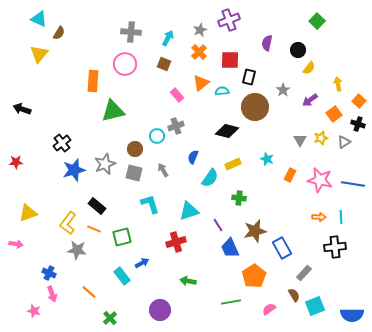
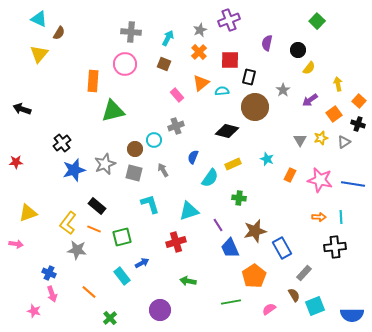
cyan circle at (157, 136): moved 3 px left, 4 px down
